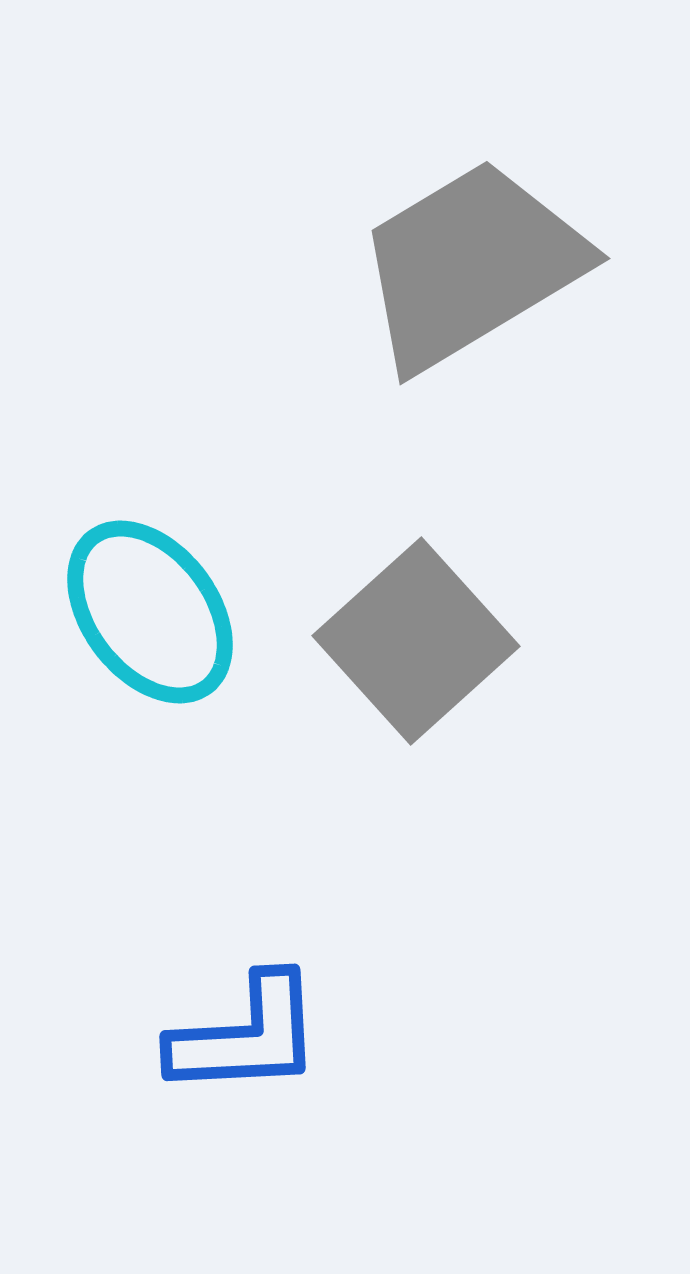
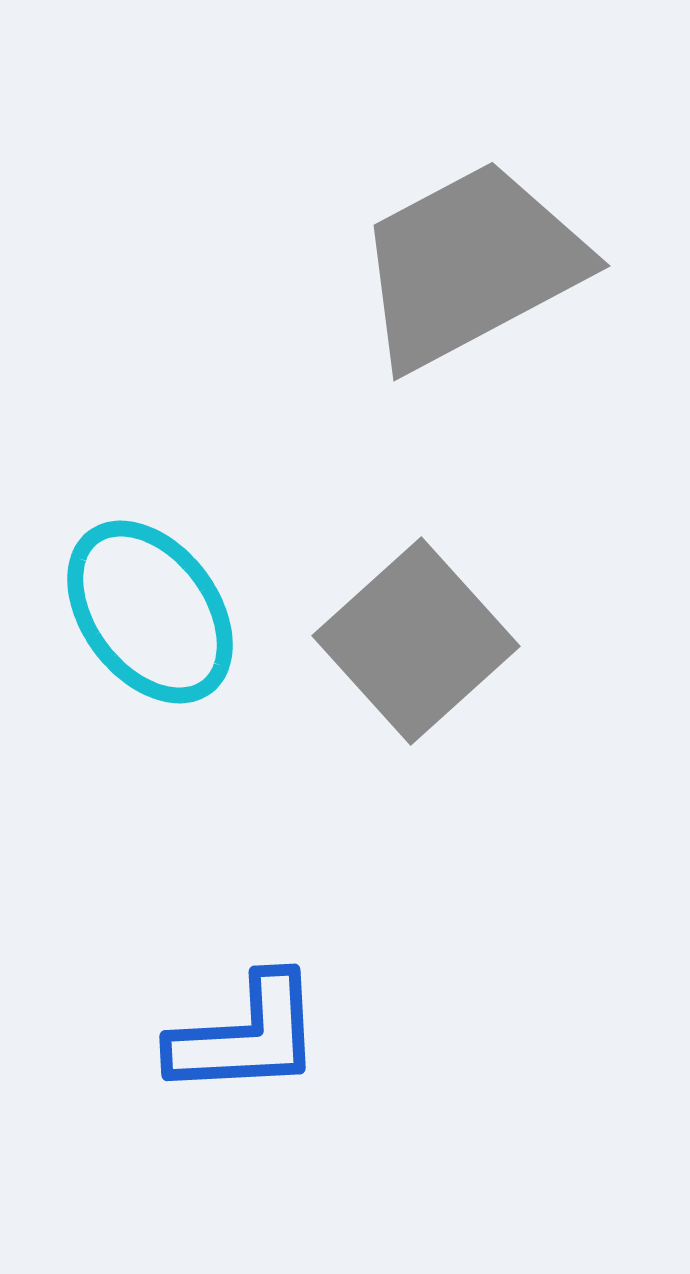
gray trapezoid: rotated 3 degrees clockwise
